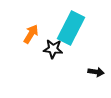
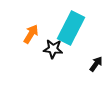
black arrow: moved 8 px up; rotated 63 degrees counterclockwise
